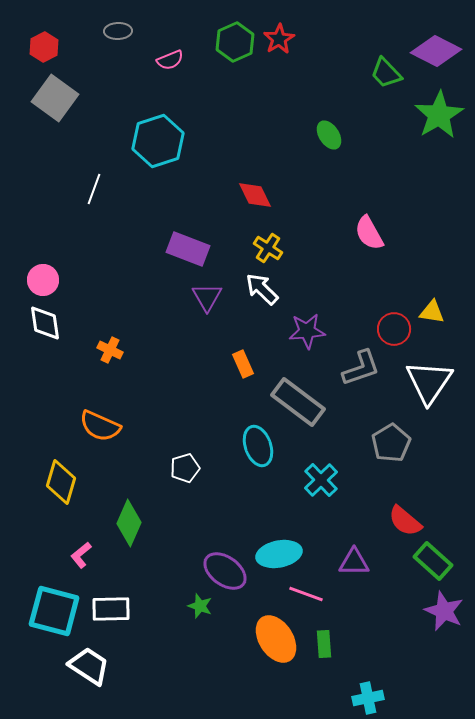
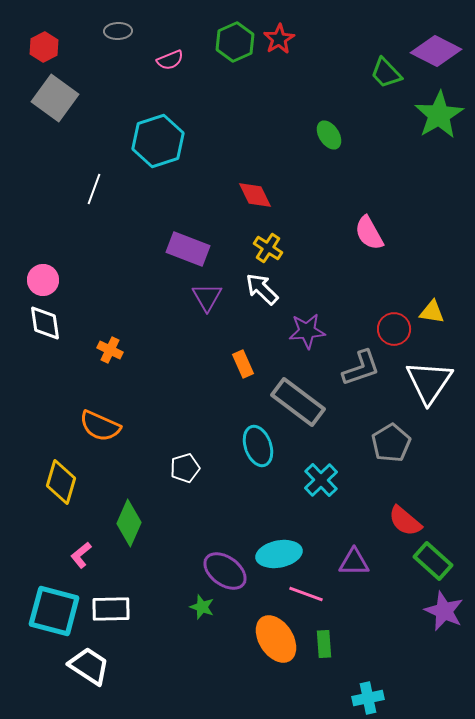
green star at (200, 606): moved 2 px right, 1 px down
